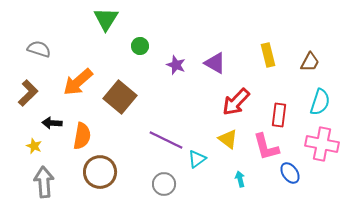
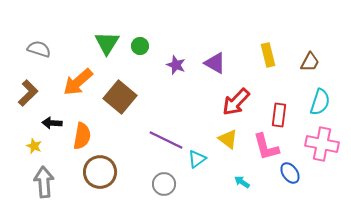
green triangle: moved 1 px right, 24 px down
cyan arrow: moved 2 px right, 3 px down; rotated 42 degrees counterclockwise
